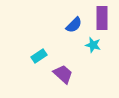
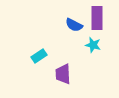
purple rectangle: moved 5 px left
blue semicircle: rotated 72 degrees clockwise
purple trapezoid: rotated 135 degrees counterclockwise
